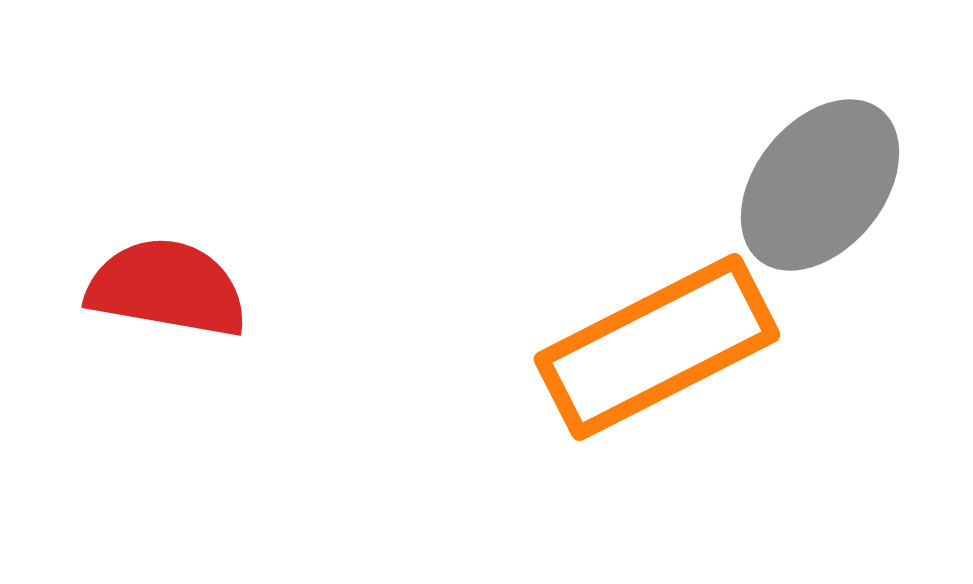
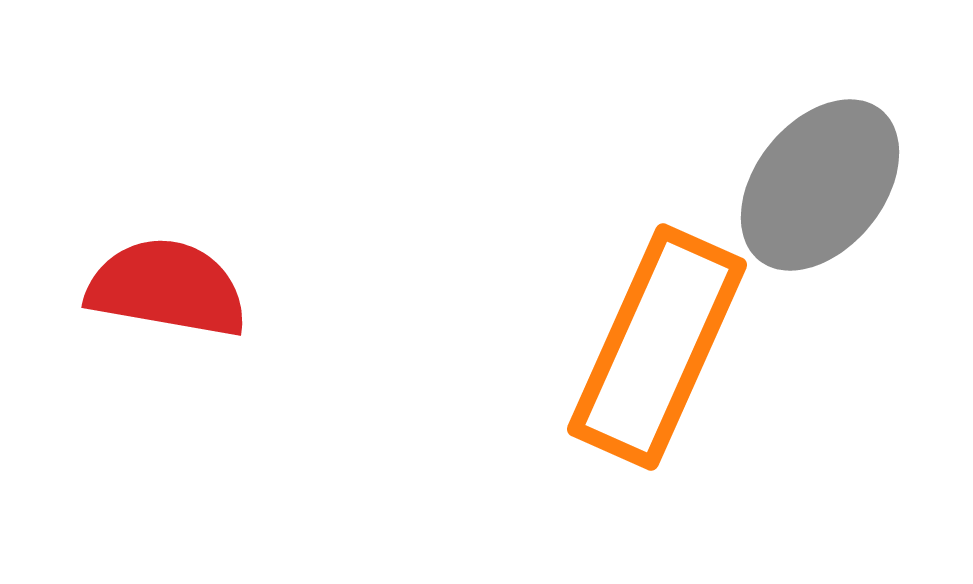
orange rectangle: rotated 39 degrees counterclockwise
